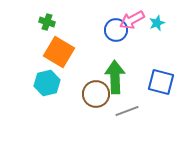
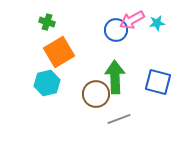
cyan star: rotated 14 degrees clockwise
orange square: rotated 28 degrees clockwise
blue square: moved 3 px left
gray line: moved 8 px left, 8 px down
